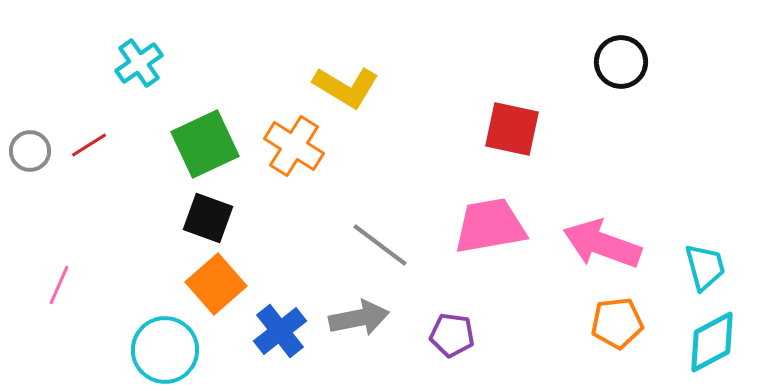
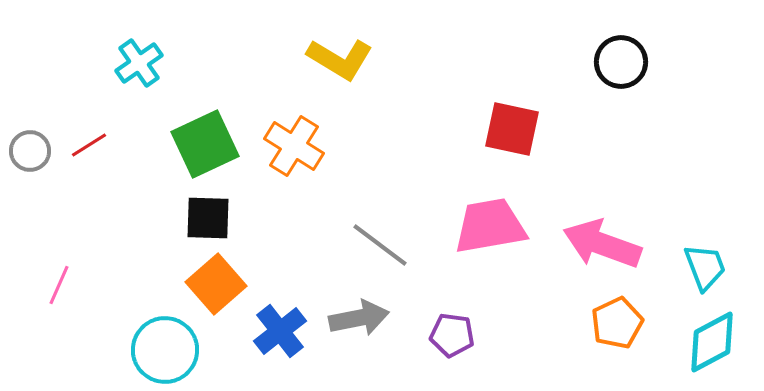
yellow L-shape: moved 6 px left, 28 px up
black square: rotated 18 degrees counterclockwise
cyan trapezoid: rotated 6 degrees counterclockwise
orange pentagon: rotated 18 degrees counterclockwise
